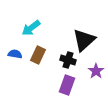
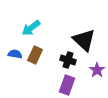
black triangle: rotated 35 degrees counterclockwise
brown rectangle: moved 3 px left
purple star: moved 1 px right, 1 px up
